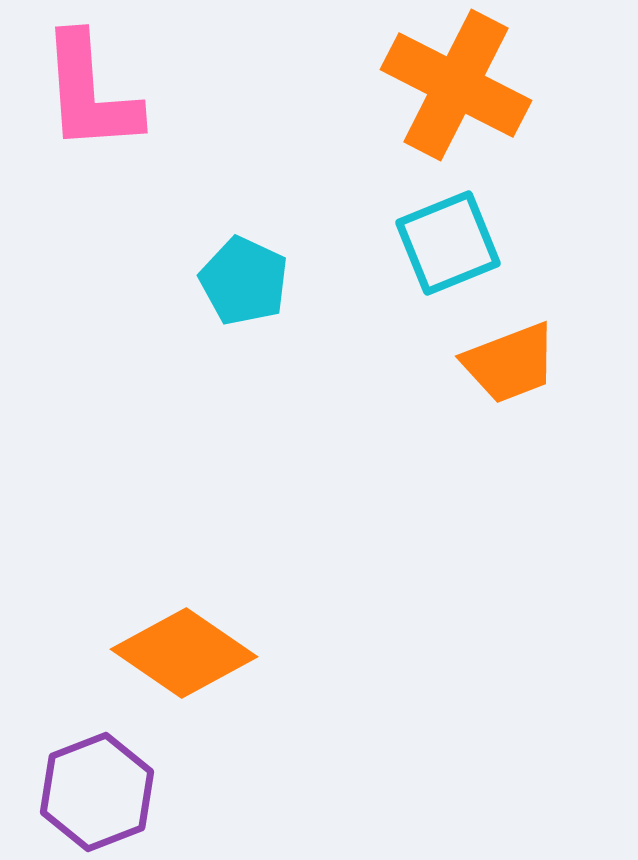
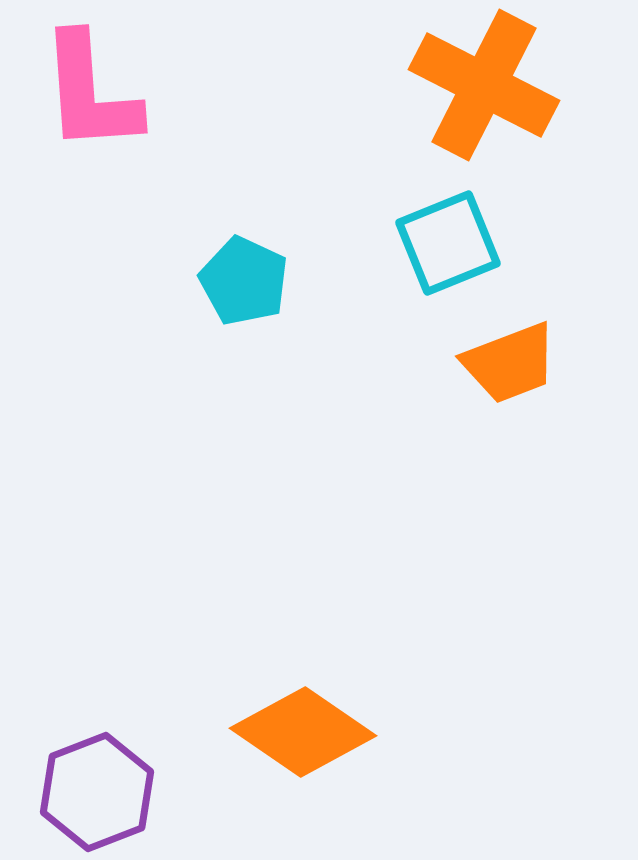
orange cross: moved 28 px right
orange diamond: moved 119 px right, 79 px down
